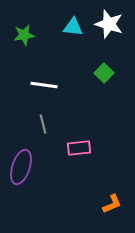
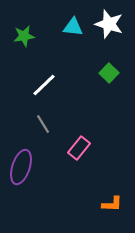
green star: moved 1 px down
green square: moved 5 px right
white line: rotated 52 degrees counterclockwise
gray line: rotated 18 degrees counterclockwise
pink rectangle: rotated 45 degrees counterclockwise
orange L-shape: rotated 25 degrees clockwise
